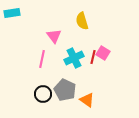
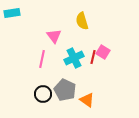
pink square: moved 1 px up
